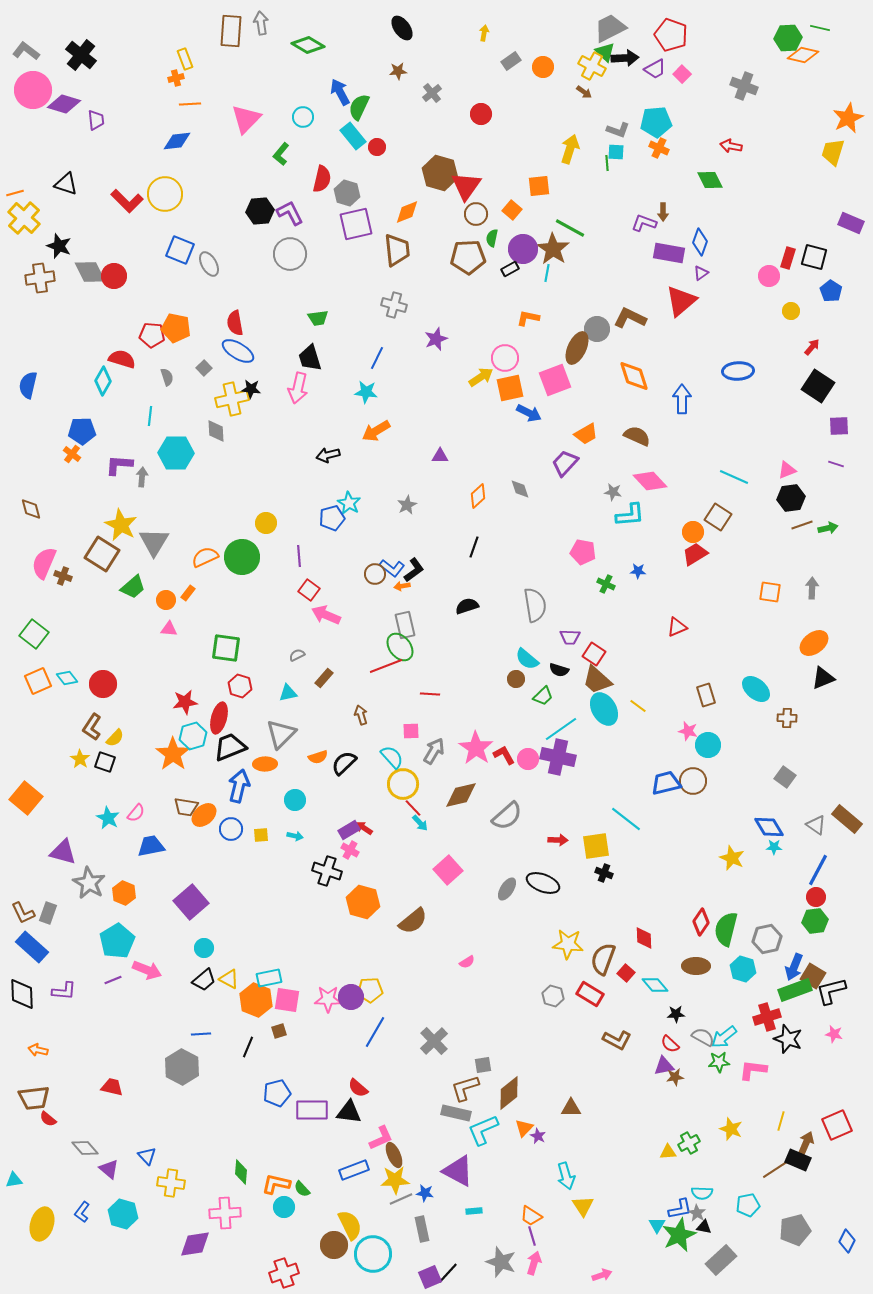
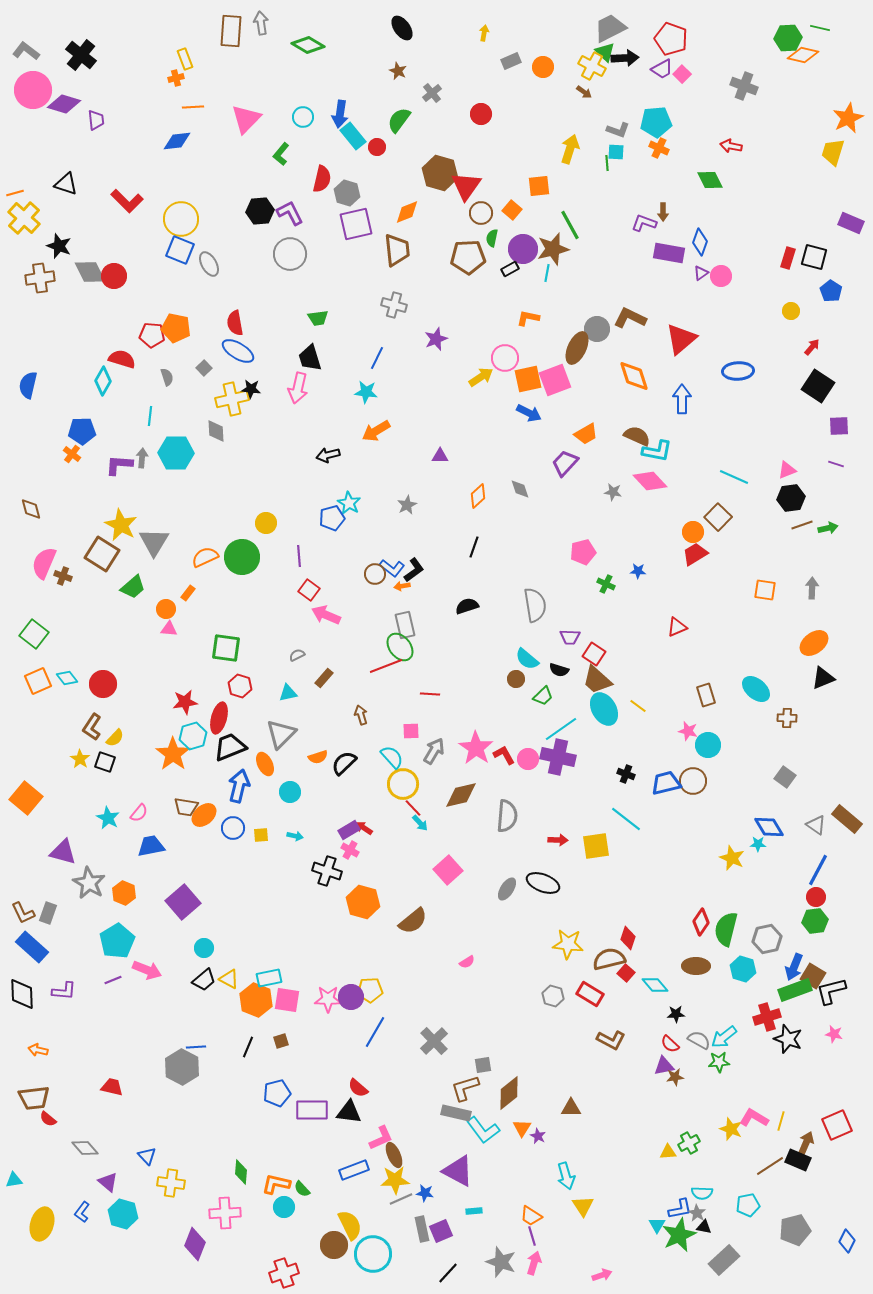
red pentagon at (671, 35): moved 4 px down
gray rectangle at (511, 61): rotated 12 degrees clockwise
purple trapezoid at (655, 69): moved 7 px right
brown star at (398, 71): rotated 30 degrees clockwise
blue arrow at (340, 92): moved 22 px down; rotated 144 degrees counterclockwise
orange line at (190, 104): moved 3 px right, 3 px down
green semicircle at (359, 107): moved 40 px right, 13 px down; rotated 12 degrees clockwise
yellow circle at (165, 194): moved 16 px right, 25 px down
brown circle at (476, 214): moved 5 px right, 1 px up
green line at (570, 228): moved 3 px up; rotated 32 degrees clockwise
brown star at (553, 249): rotated 24 degrees clockwise
pink circle at (769, 276): moved 48 px left
red triangle at (681, 301): moved 38 px down
orange square at (510, 388): moved 18 px right, 9 px up
gray arrow at (142, 477): moved 19 px up
cyan L-shape at (630, 515): moved 27 px right, 64 px up; rotated 16 degrees clockwise
brown square at (718, 517): rotated 12 degrees clockwise
pink pentagon at (583, 552): rotated 25 degrees counterclockwise
orange square at (770, 592): moved 5 px left, 2 px up
orange circle at (166, 600): moved 9 px down
orange ellipse at (265, 764): rotated 65 degrees clockwise
cyan circle at (295, 800): moved 5 px left, 8 px up
pink semicircle at (136, 813): moved 3 px right
gray semicircle at (507, 816): rotated 44 degrees counterclockwise
blue circle at (231, 829): moved 2 px right, 1 px up
cyan star at (774, 847): moved 16 px left, 3 px up
black cross at (604, 873): moved 22 px right, 99 px up
purple square at (191, 902): moved 8 px left
red diamond at (644, 938): moved 16 px left; rotated 20 degrees clockwise
brown semicircle at (603, 959): moved 6 px right; rotated 56 degrees clockwise
brown square at (279, 1031): moved 2 px right, 10 px down
blue line at (201, 1034): moved 5 px left, 13 px down
gray semicircle at (703, 1037): moved 4 px left, 3 px down
brown L-shape at (617, 1040): moved 6 px left
pink L-shape at (753, 1070): moved 1 px right, 48 px down; rotated 24 degrees clockwise
orange triangle at (524, 1128): moved 2 px left; rotated 12 degrees counterclockwise
cyan L-shape at (483, 1130): rotated 104 degrees counterclockwise
purple triangle at (109, 1169): moved 1 px left, 13 px down
brown line at (776, 1169): moved 6 px left, 3 px up
purple diamond at (195, 1244): rotated 60 degrees counterclockwise
gray rectangle at (721, 1260): moved 3 px right
purple square at (430, 1277): moved 11 px right, 46 px up
